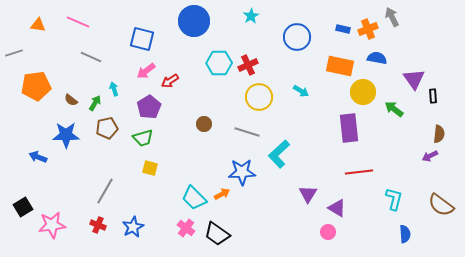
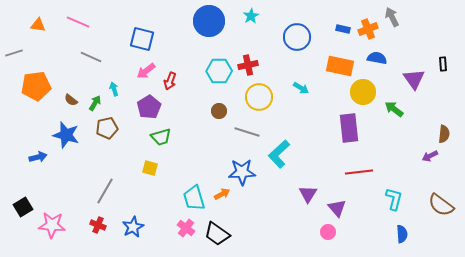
blue circle at (194, 21): moved 15 px right
cyan hexagon at (219, 63): moved 8 px down
red cross at (248, 65): rotated 12 degrees clockwise
red arrow at (170, 81): rotated 36 degrees counterclockwise
cyan arrow at (301, 91): moved 3 px up
black rectangle at (433, 96): moved 10 px right, 32 px up
brown circle at (204, 124): moved 15 px right, 13 px up
brown semicircle at (439, 134): moved 5 px right
blue star at (66, 135): rotated 16 degrees clockwise
green trapezoid at (143, 138): moved 18 px right, 1 px up
blue arrow at (38, 157): rotated 144 degrees clockwise
cyan trapezoid at (194, 198): rotated 28 degrees clockwise
purple triangle at (337, 208): rotated 18 degrees clockwise
pink star at (52, 225): rotated 12 degrees clockwise
blue semicircle at (405, 234): moved 3 px left
